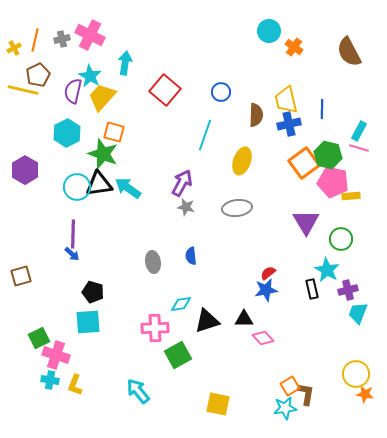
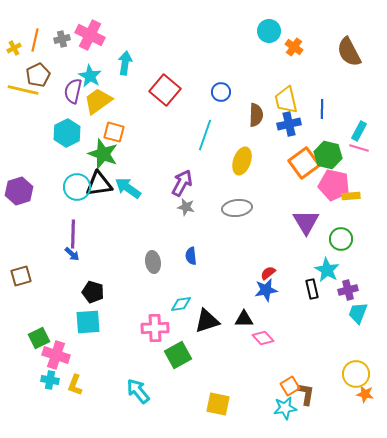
yellow trapezoid at (102, 97): moved 4 px left, 4 px down; rotated 12 degrees clockwise
purple hexagon at (25, 170): moved 6 px left, 21 px down; rotated 12 degrees clockwise
pink pentagon at (333, 182): moved 1 px right, 3 px down
